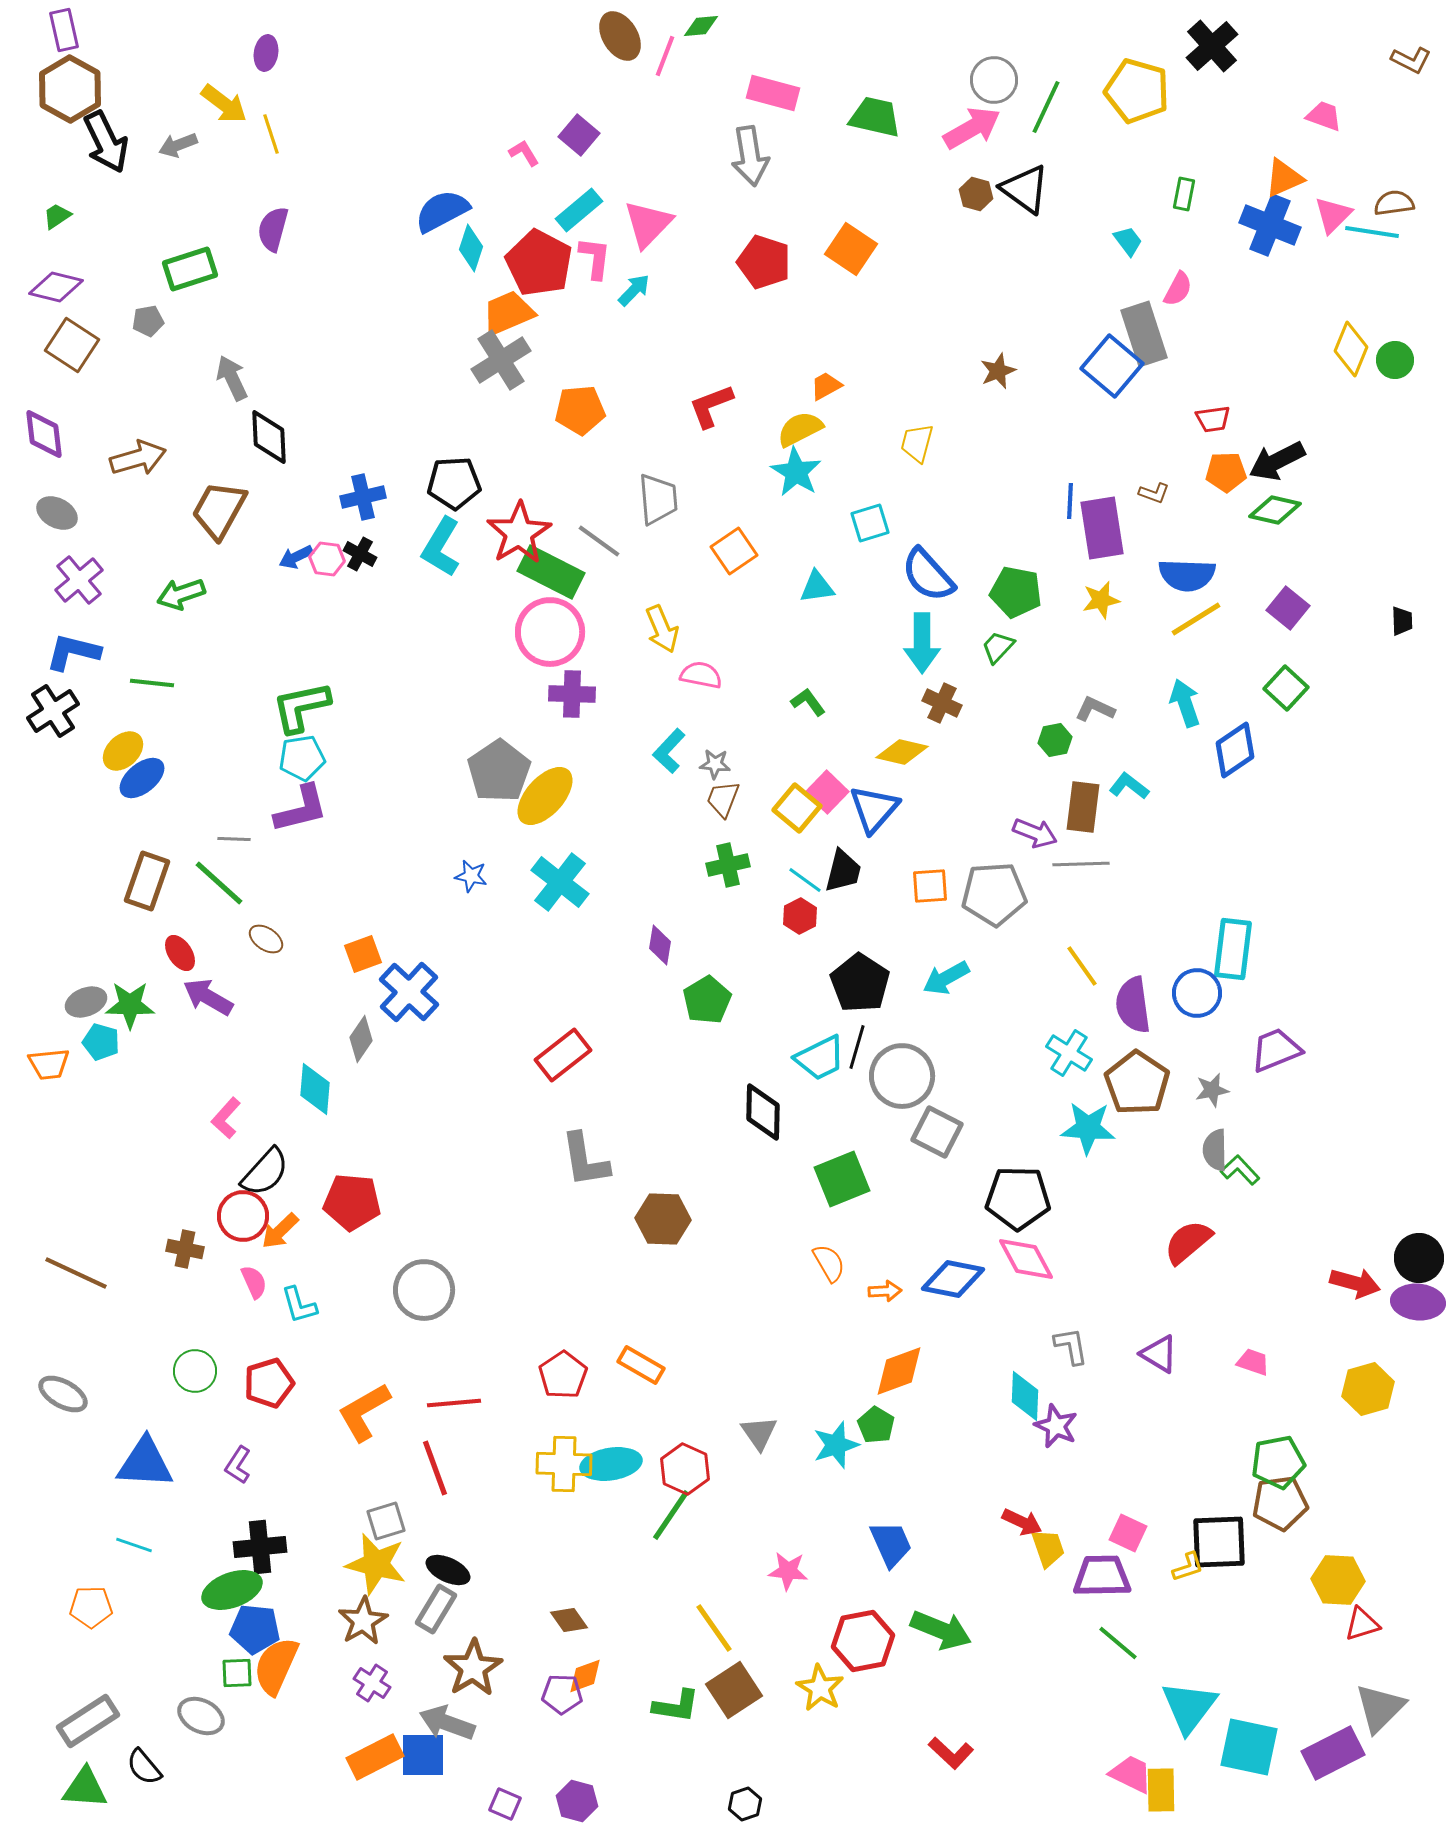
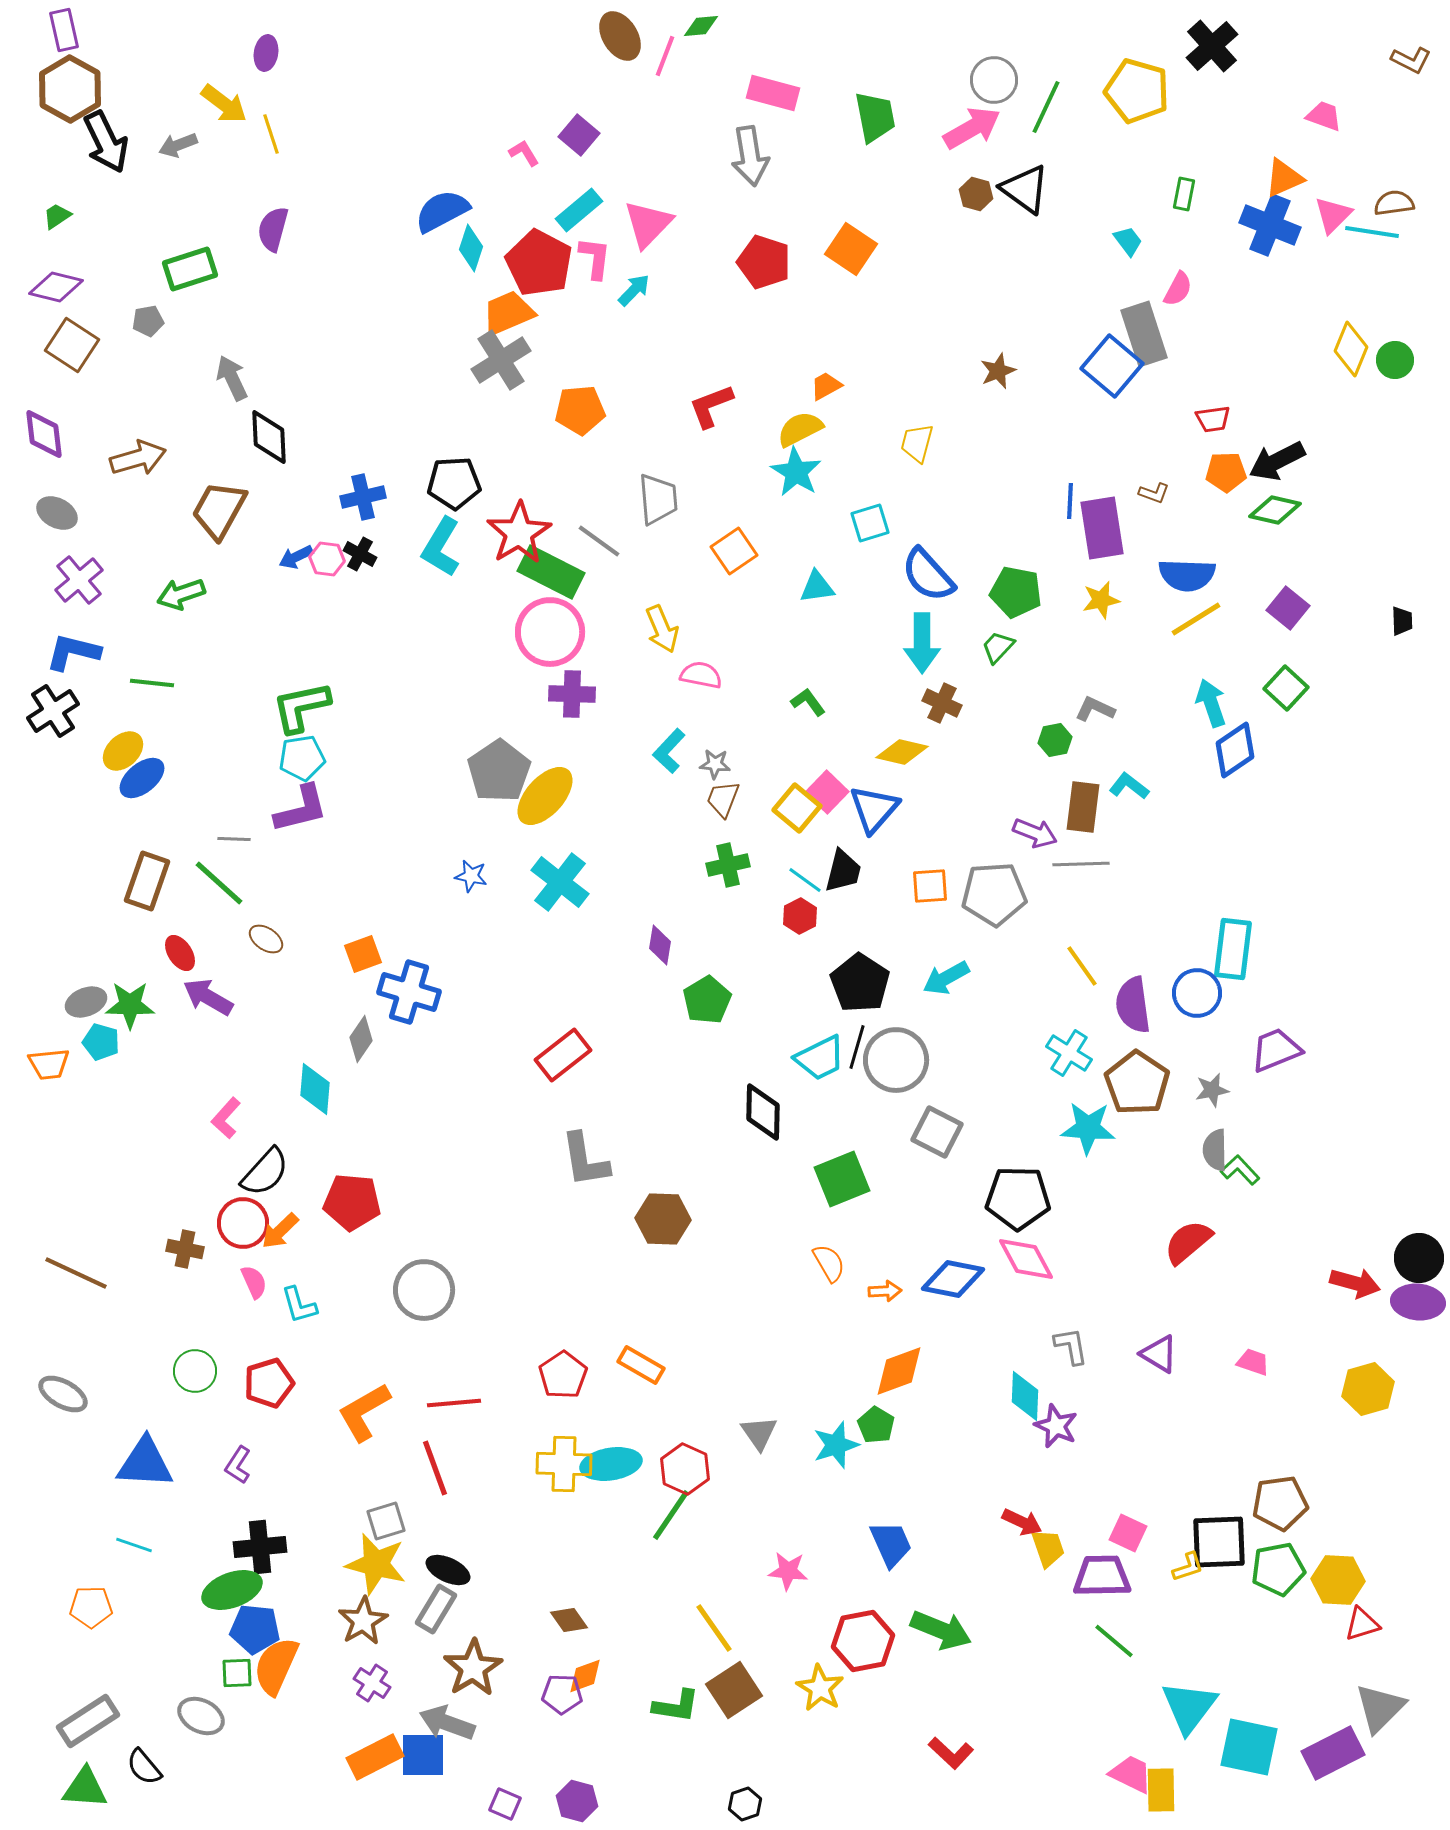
green trapezoid at (875, 117): rotated 66 degrees clockwise
cyan arrow at (1185, 703): moved 26 px right
blue cross at (409, 992): rotated 26 degrees counterclockwise
gray circle at (902, 1076): moved 6 px left, 16 px up
red circle at (243, 1216): moved 7 px down
green pentagon at (1278, 1462): moved 107 px down
green line at (1118, 1643): moved 4 px left, 2 px up
